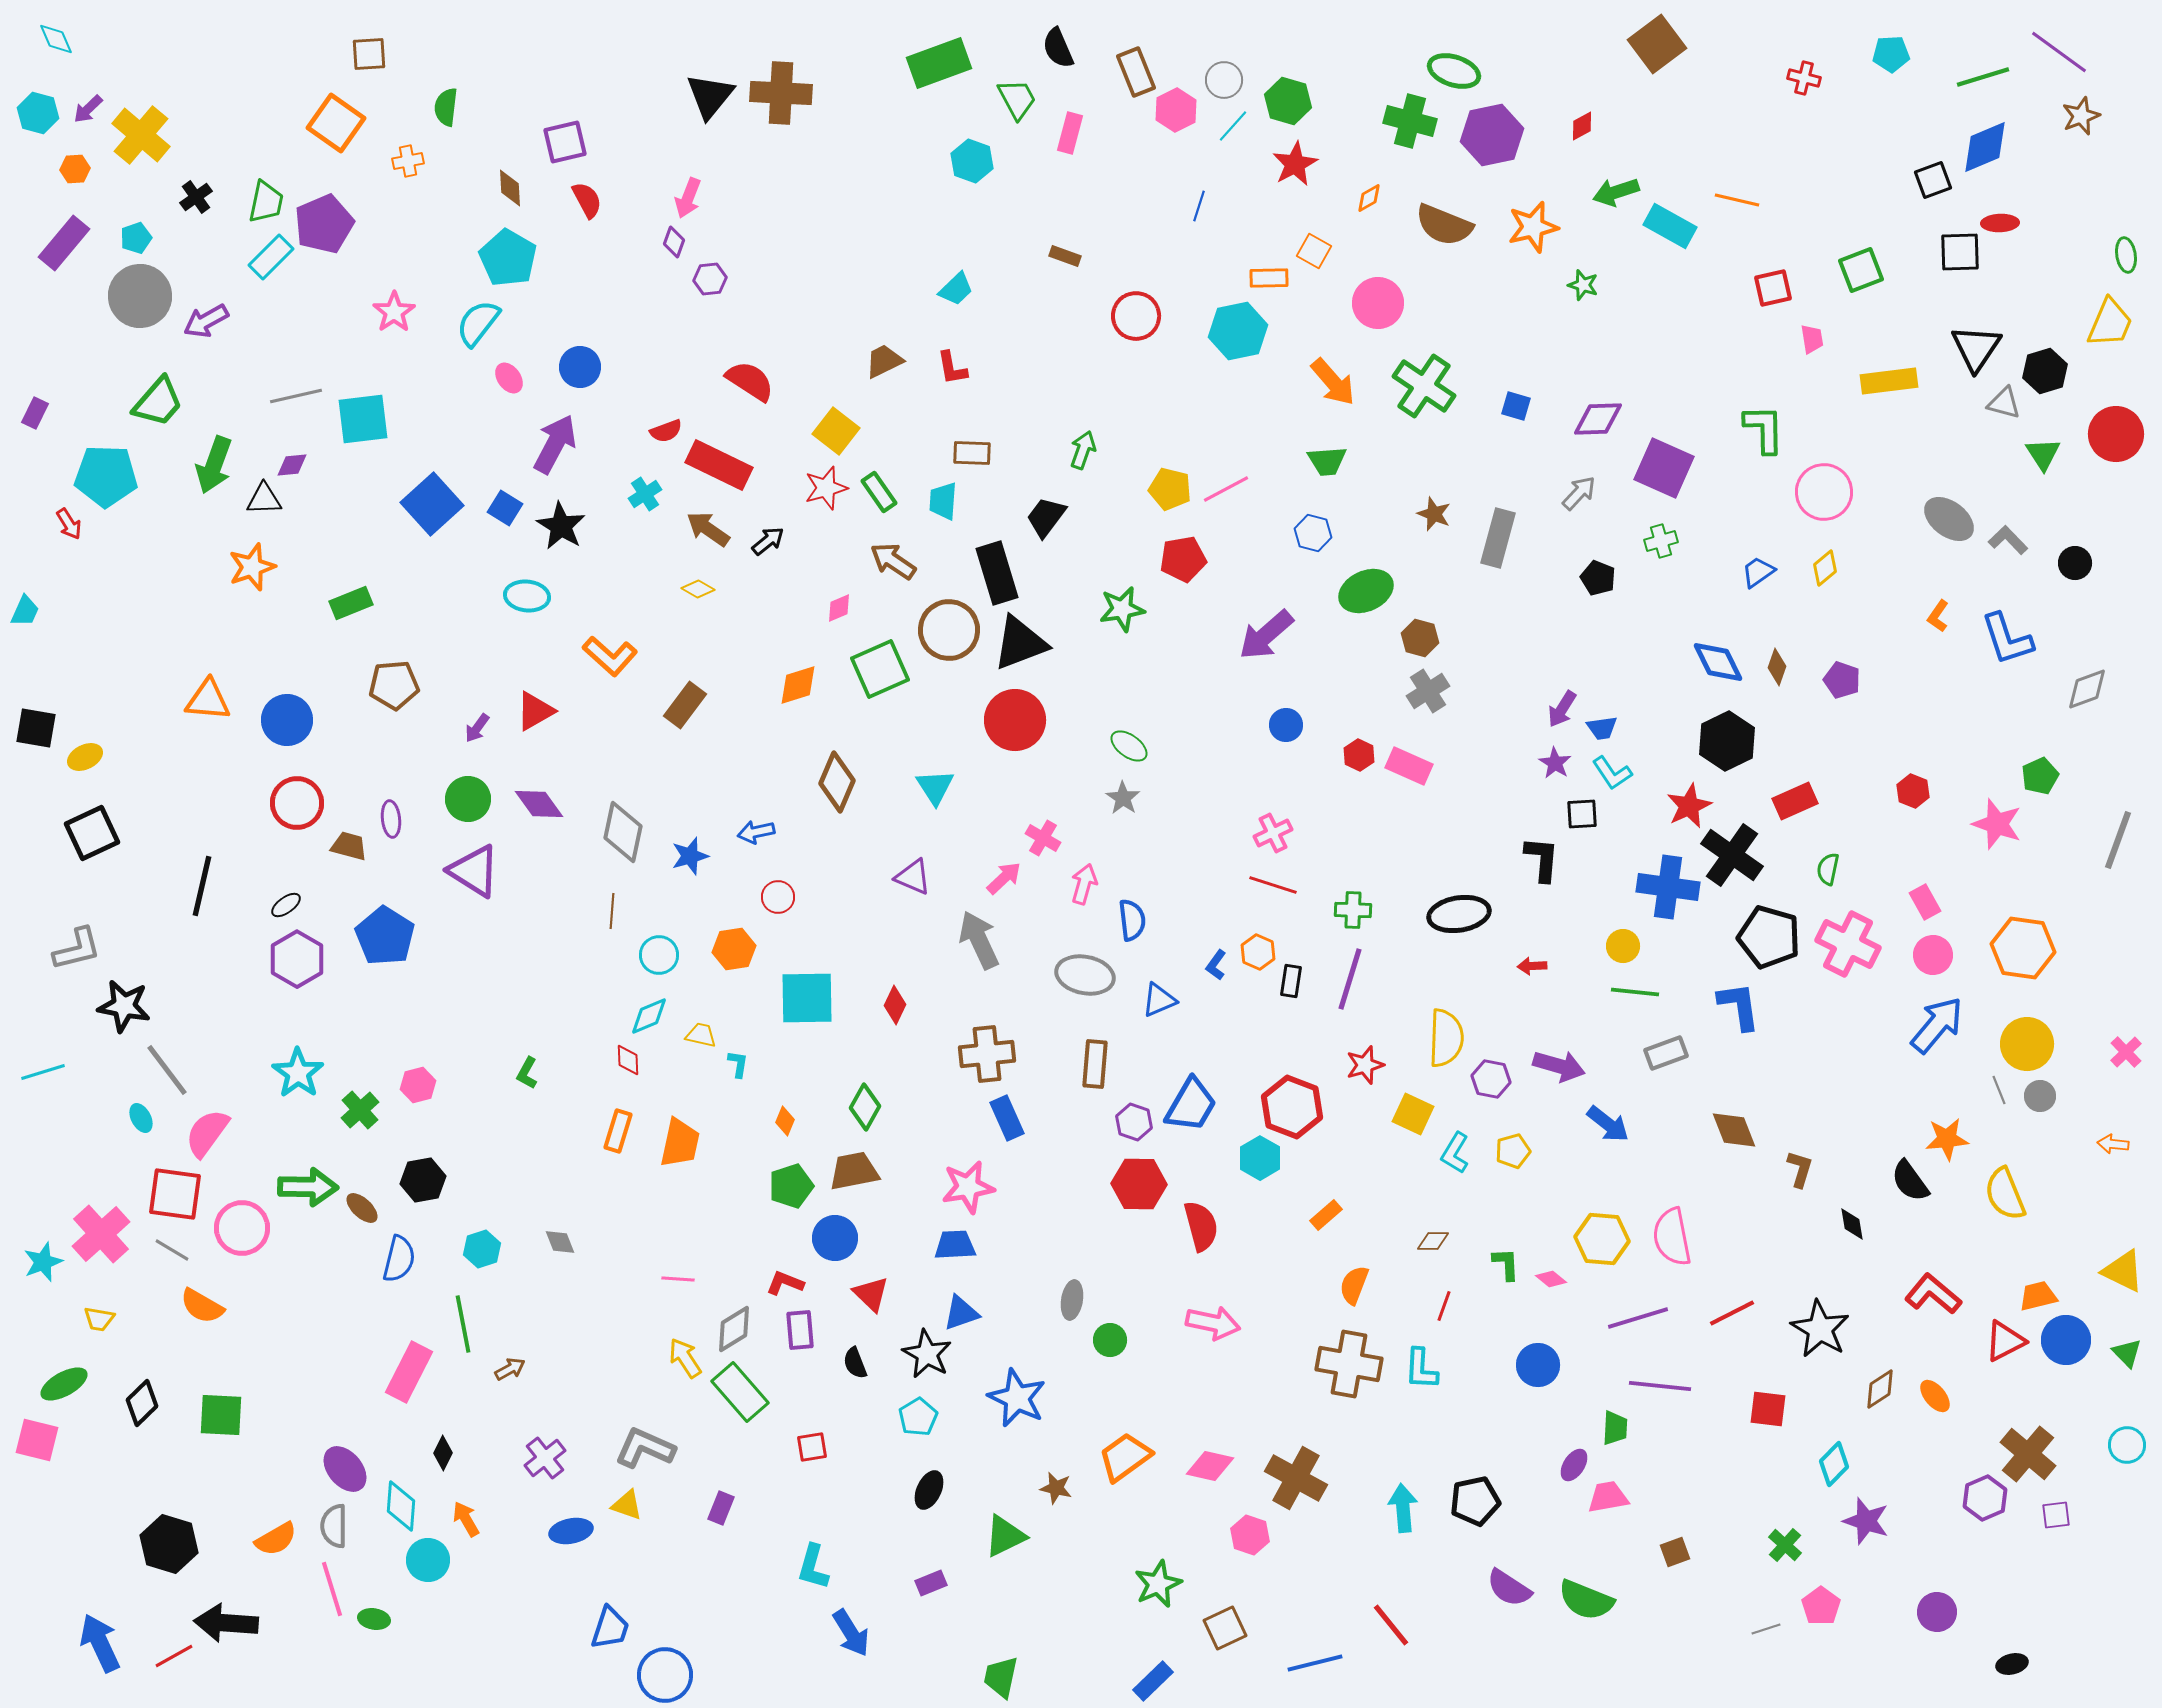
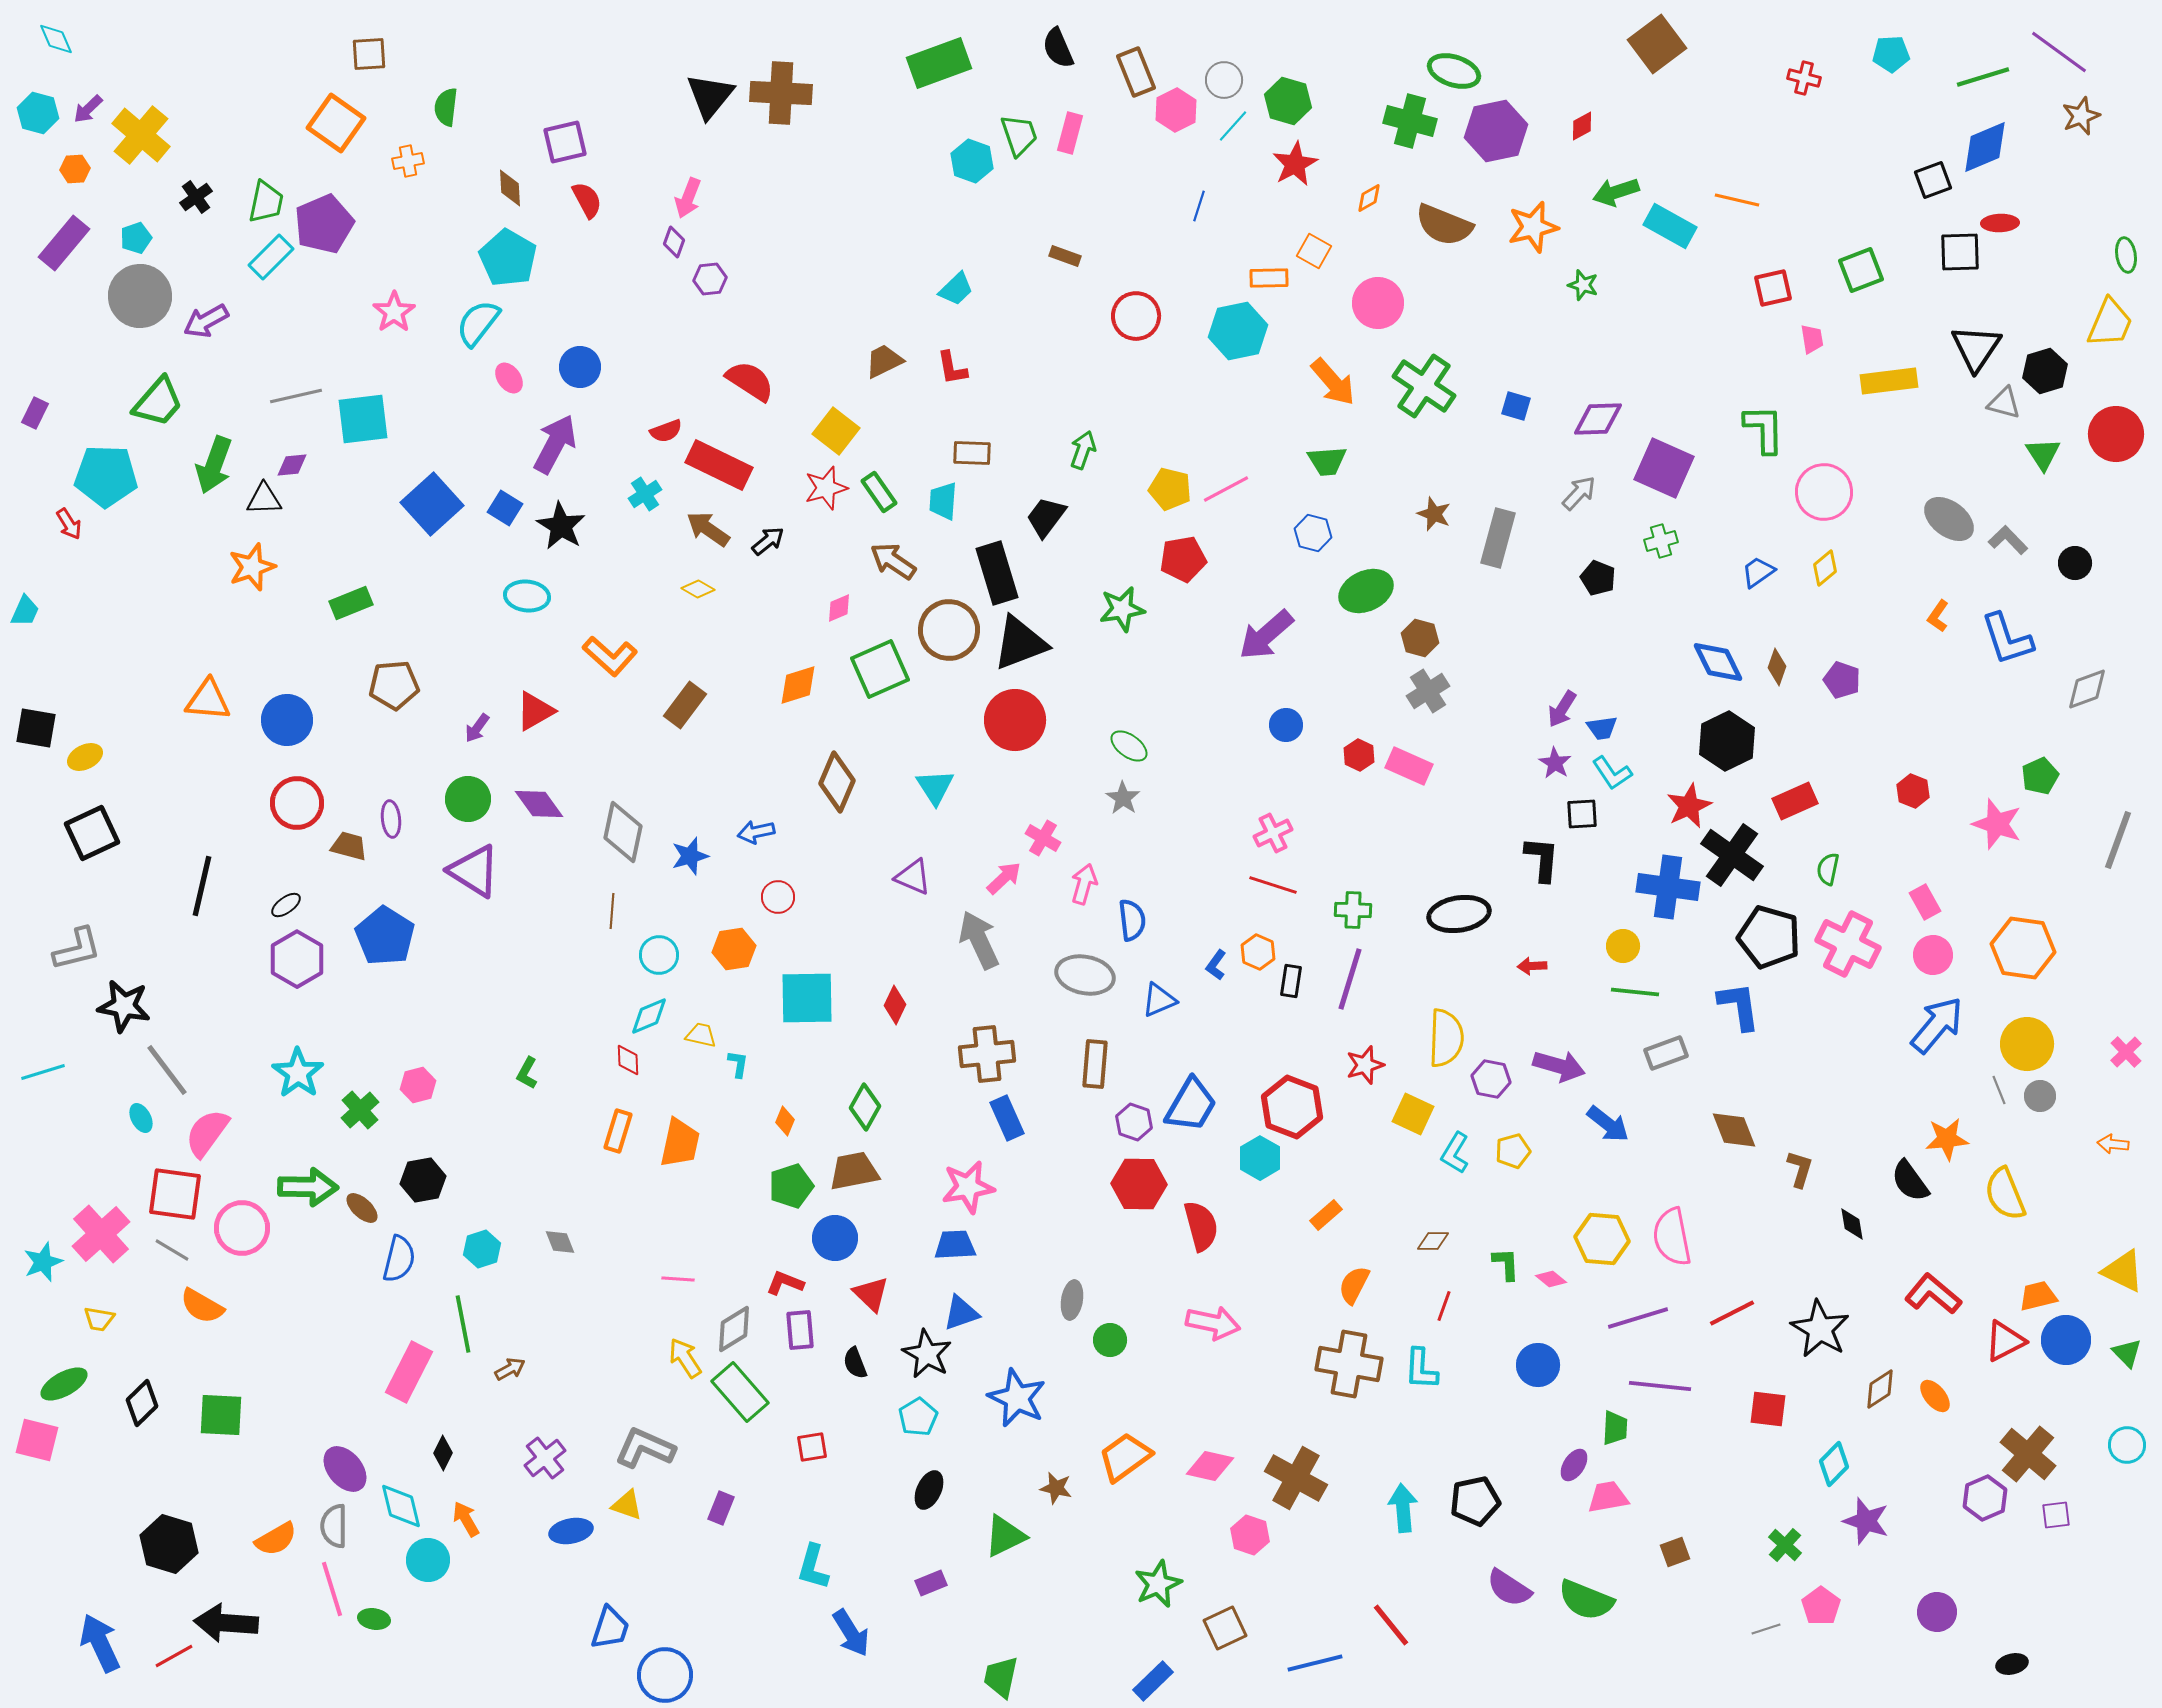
green trapezoid at (1017, 99): moved 2 px right, 36 px down; rotated 9 degrees clockwise
purple hexagon at (1492, 135): moved 4 px right, 4 px up
orange semicircle at (1354, 1285): rotated 6 degrees clockwise
cyan diamond at (401, 1506): rotated 18 degrees counterclockwise
